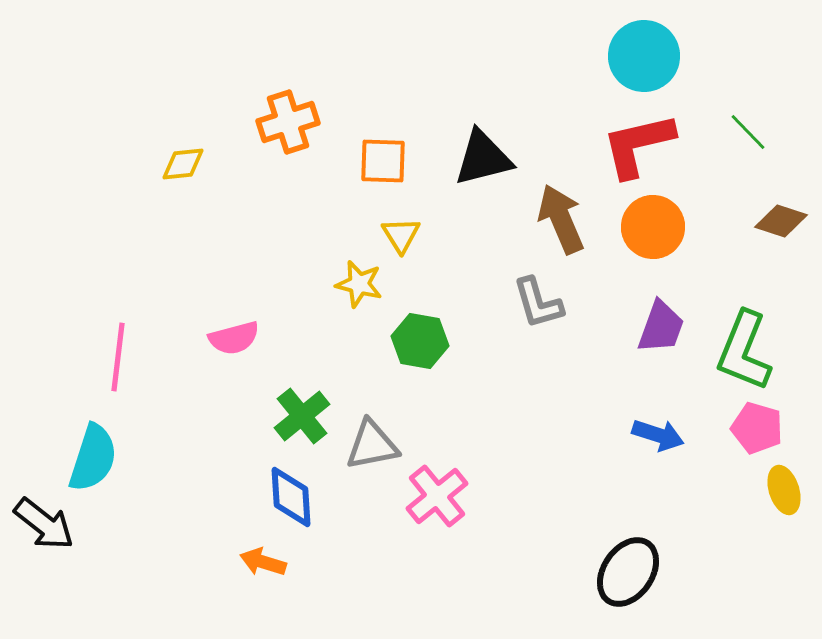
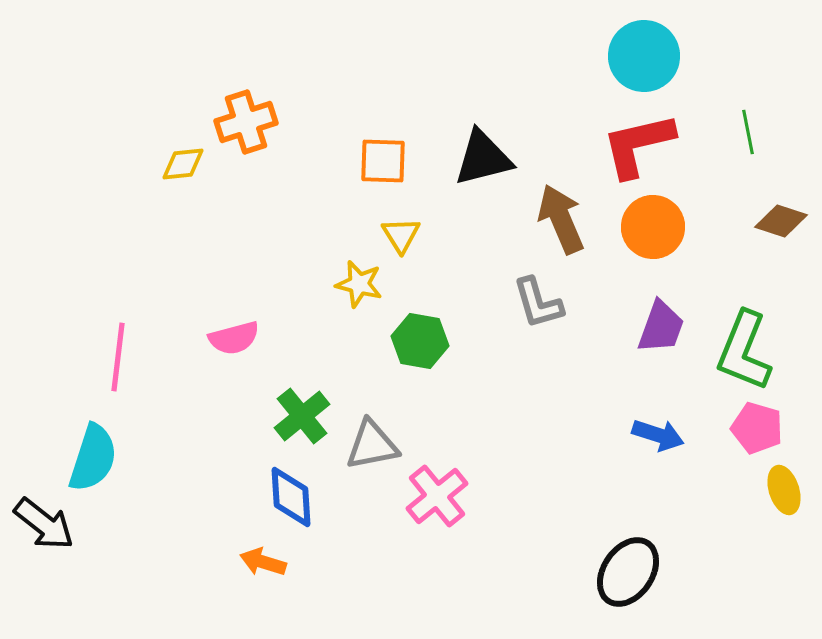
orange cross: moved 42 px left
green line: rotated 33 degrees clockwise
